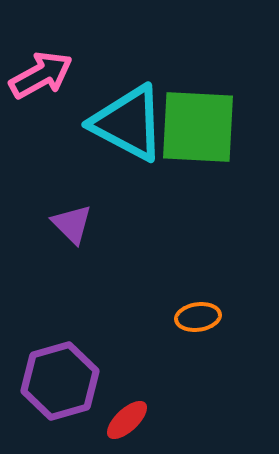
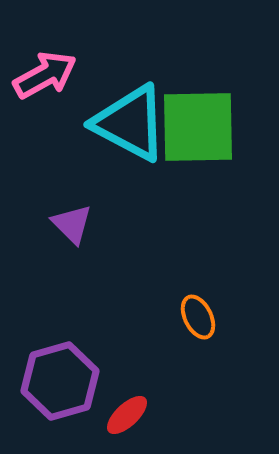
pink arrow: moved 4 px right
cyan triangle: moved 2 px right
green square: rotated 4 degrees counterclockwise
orange ellipse: rotated 72 degrees clockwise
red ellipse: moved 5 px up
